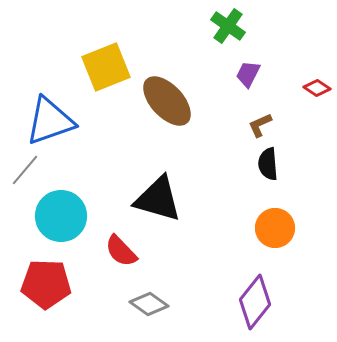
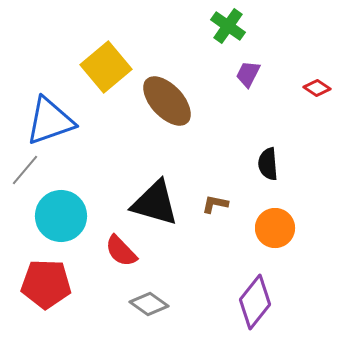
yellow square: rotated 18 degrees counterclockwise
brown L-shape: moved 45 px left, 79 px down; rotated 36 degrees clockwise
black triangle: moved 3 px left, 4 px down
